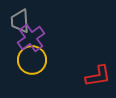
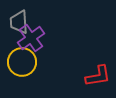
gray trapezoid: moved 1 px left, 1 px down
yellow circle: moved 10 px left, 2 px down
